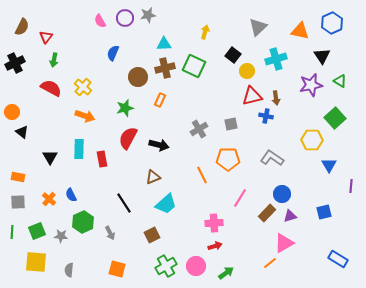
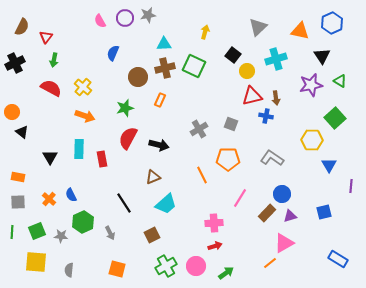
gray square at (231, 124): rotated 32 degrees clockwise
